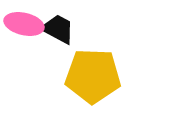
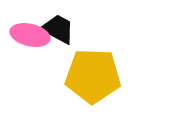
pink ellipse: moved 6 px right, 11 px down
